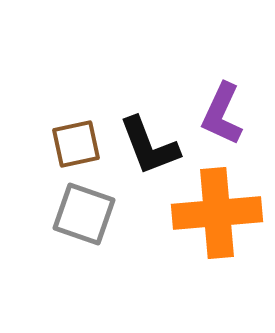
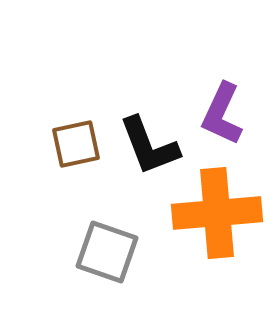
gray square: moved 23 px right, 38 px down
